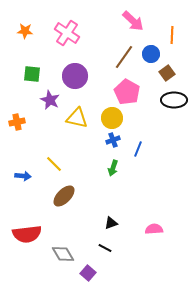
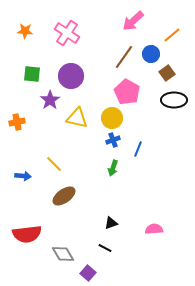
pink arrow: rotated 95 degrees clockwise
orange line: rotated 48 degrees clockwise
purple circle: moved 4 px left
purple star: rotated 12 degrees clockwise
brown ellipse: rotated 10 degrees clockwise
